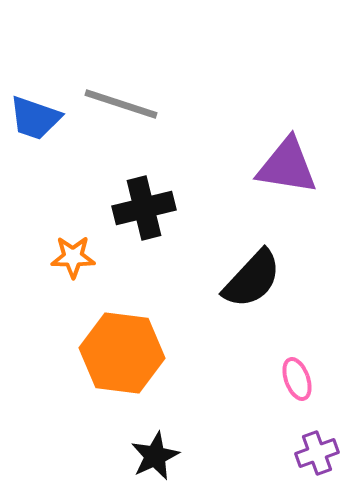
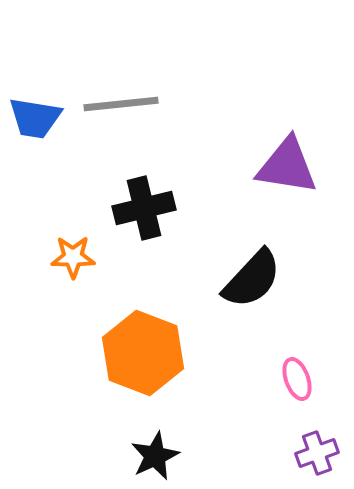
gray line: rotated 24 degrees counterclockwise
blue trapezoid: rotated 10 degrees counterclockwise
orange hexagon: moved 21 px right; rotated 14 degrees clockwise
